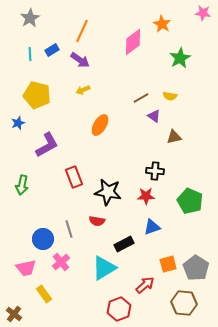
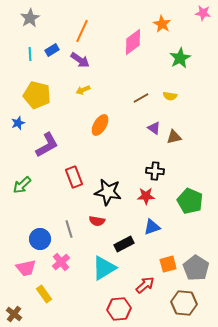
purple triangle: moved 12 px down
green arrow: rotated 36 degrees clockwise
blue circle: moved 3 px left
red hexagon: rotated 15 degrees clockwise
